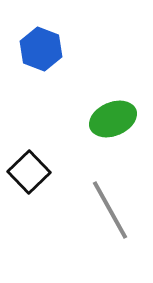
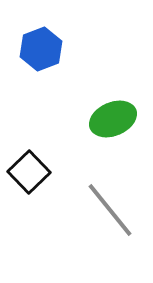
blue hexagon: rotated 18 degrees clockwise
gray line: rotated 10 degrees counterclockwise
